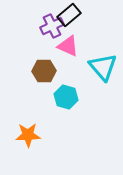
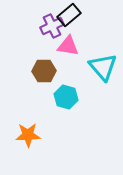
pink triangle: rotated 15 degrees counterclockwise
